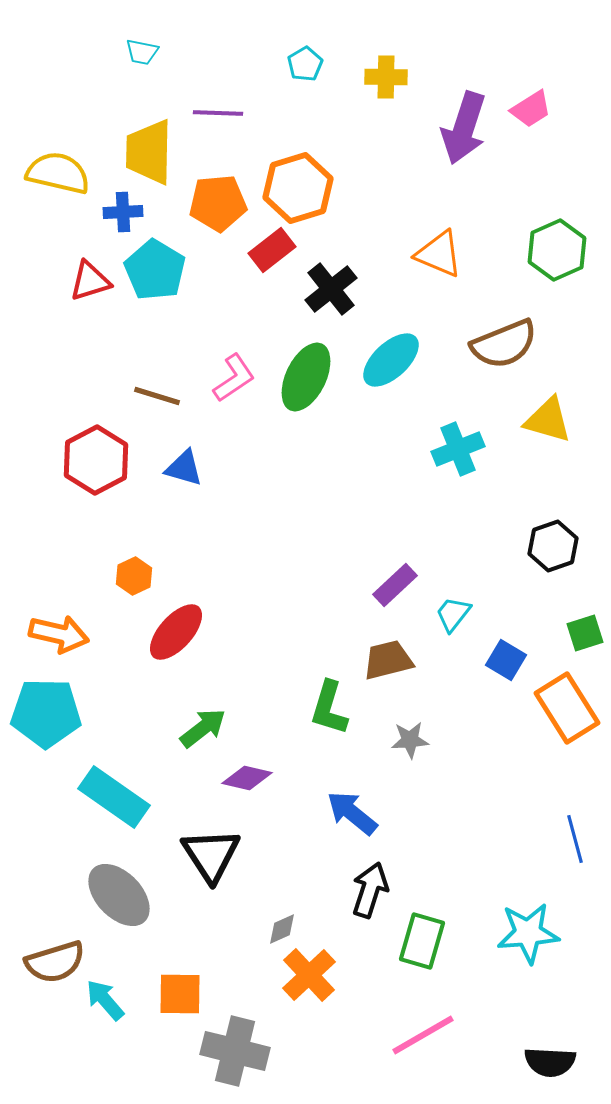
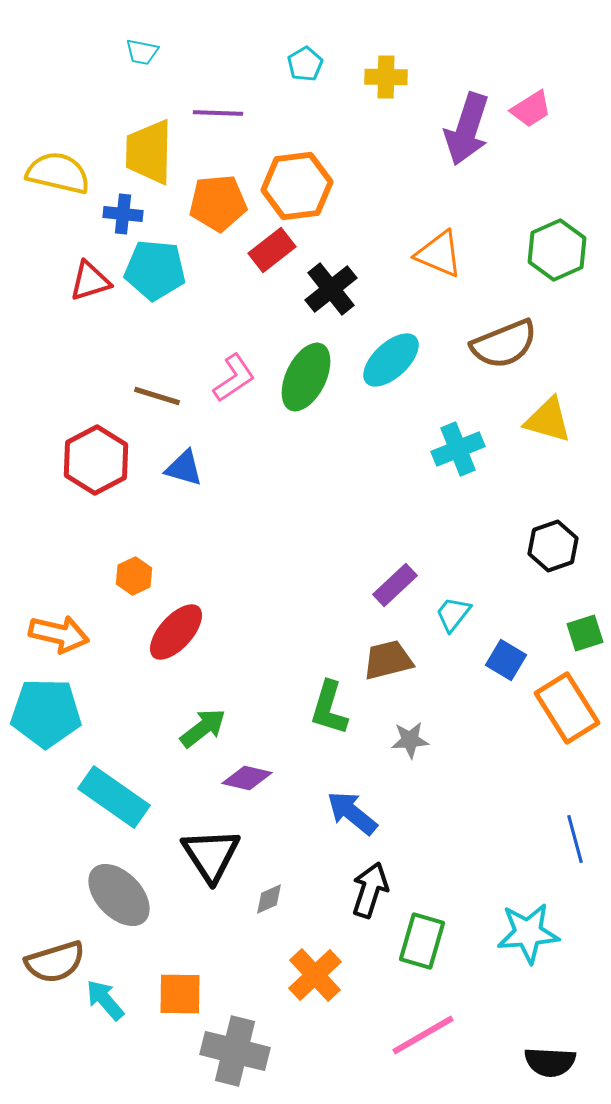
purple arrow at (464, 128): moved 3 px right, 1 px down
orange hexagon at (298, 188): moved 1 px left, 2 px up; rotated 10 degrees clockwise
blue cross at (123, 212): moved 2 px down; rotated 9 degrees clockwise
cyan pentagon at (155, 270): rotated 26 degrees counterclockwise
gray diamond at (282, 929): moved 13 px left, 30 px up
orange cross at (309, 975): moved 6 px right
